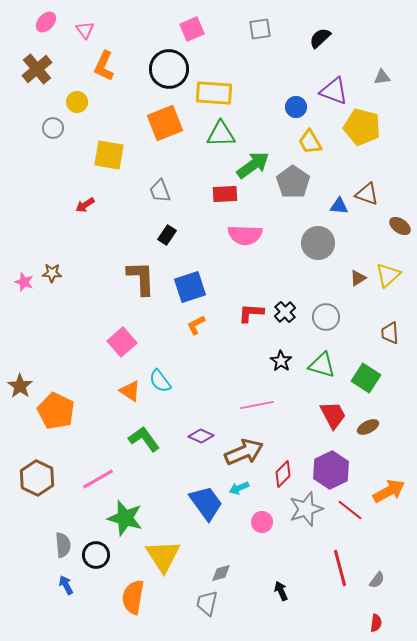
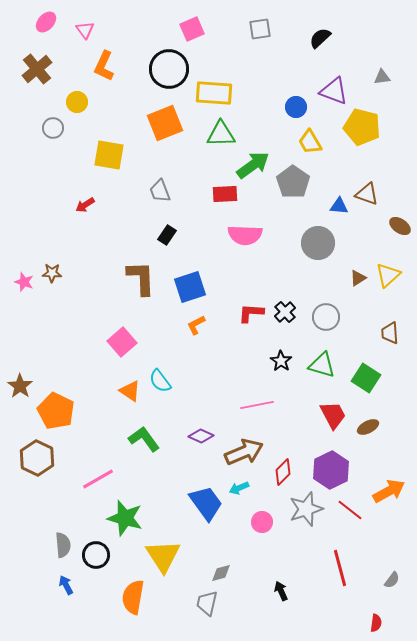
red diamond at (283, 474): moved 2 px up
brown hexagon at (37, 478): moved 20 px up
gray semicircle at (377, 580): moved 15 px right
